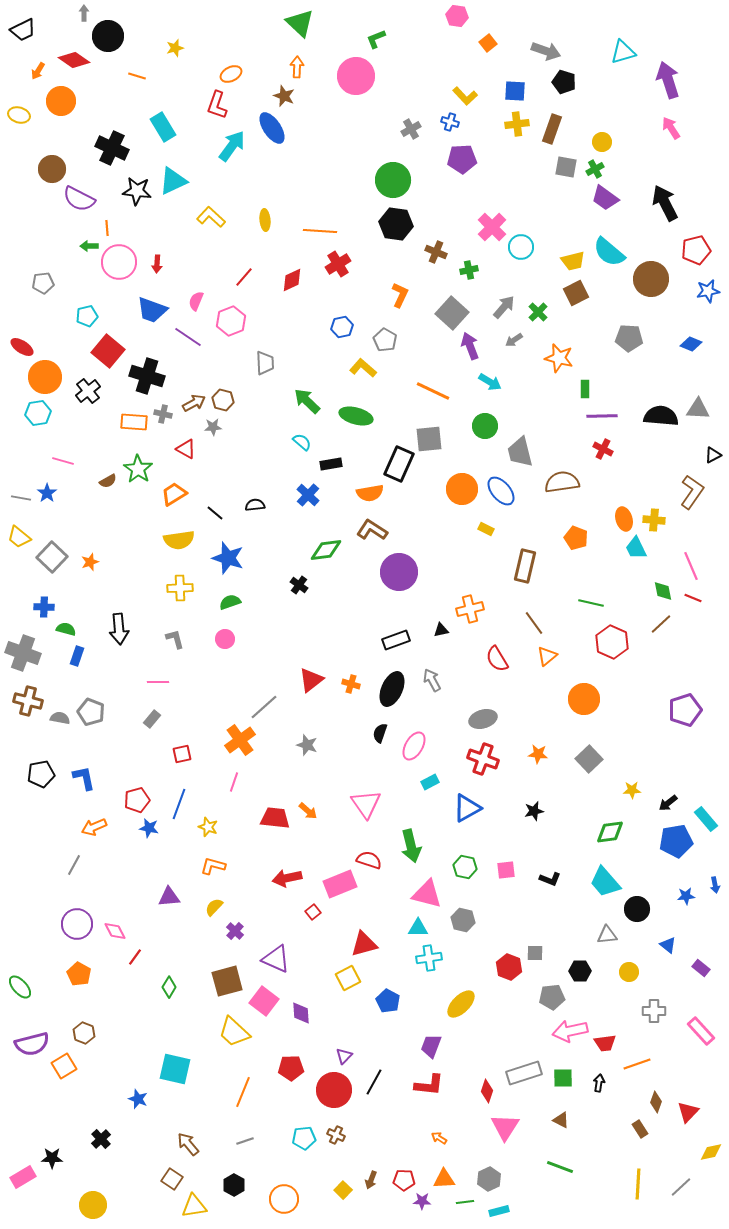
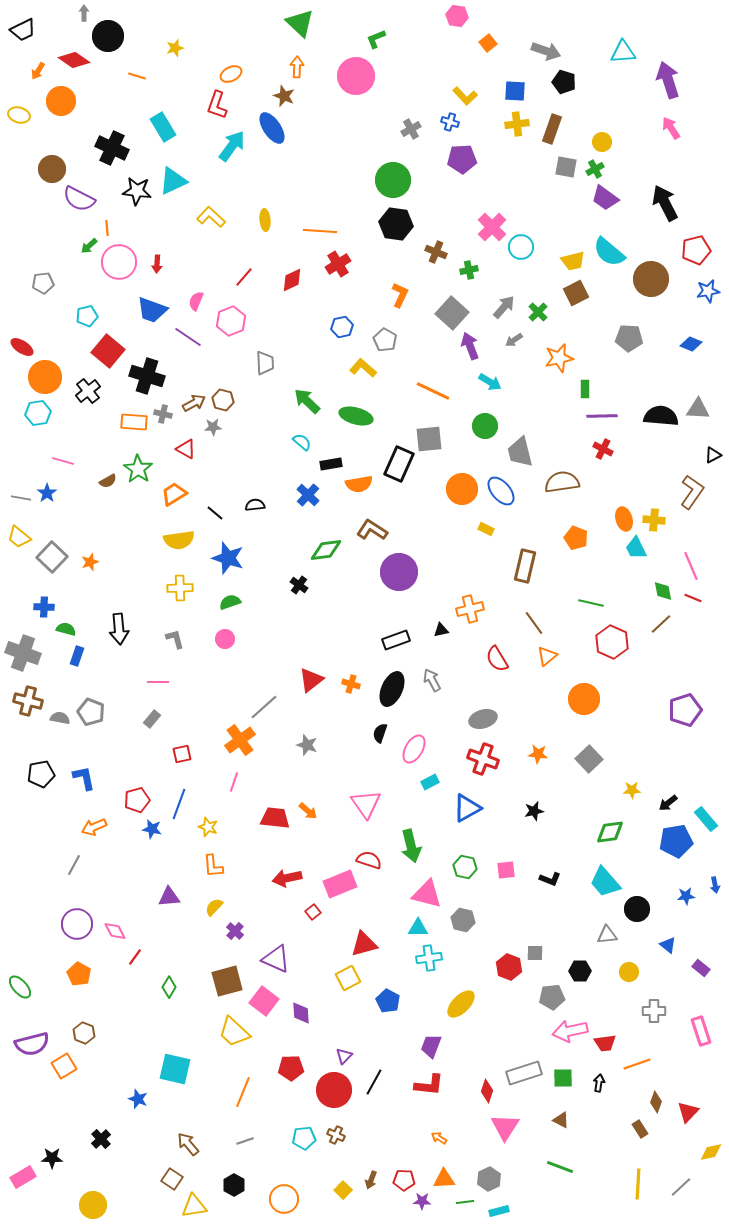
cyan triangle at (623, 52): rotated 12 degrees clockwise
green arrow at (89, 246): rotated 42 degrees counterclockwise
orange star at (559, 358): rotated 28 degrees counterclockwise
orange semicircle at (370, 493): moved 11 px left, 9 px up
pink ellipse at (414, 746): moved 3 px down
blue star at (149, 828): moved 3 px right, 1 px down
orange L-shape at (213, 866): rotated 110 degrees counterclockwise
pink rectangle at (701, 1031): rotated 24 degrees clockwise
